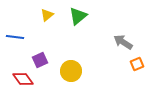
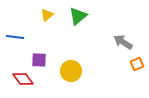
purple square: moved 1 px left; rotated 28 degrees clockwise
